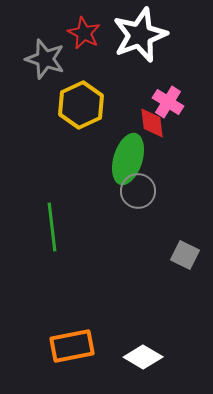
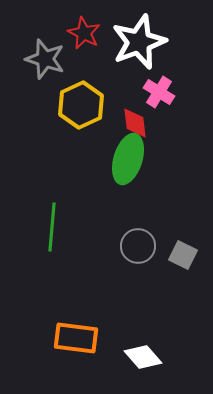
white star: moved 1 px left, 7 px down
pink cross: moved 9 px left, 10 px up
red diamond: moved 17 px left
gray circle: moved 55 px down
green line: rotated 12 degrees clockwise
gray square: moved 2 px left
orange rectangle: moved 4 px right, 8 px up; rotated 18 degrees clockwise
white diamond: rotated 18 degrees clockwise
